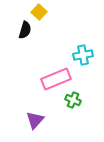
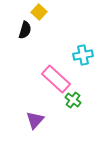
pink rectangle: rotated 64 degrees clockwise
green cross: rotated 14 degrees clockwise
